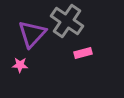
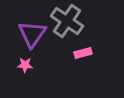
purple triangle: rotated 8 degrees counterclockwise
pink star: moved 5 px right
